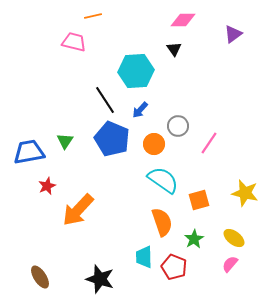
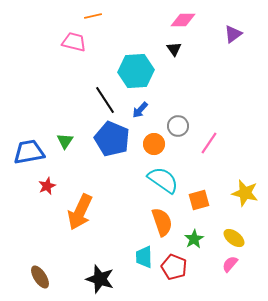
orange arrow: moved 2 px right, 2 px down; rotated 18 degrees counterclockwise
